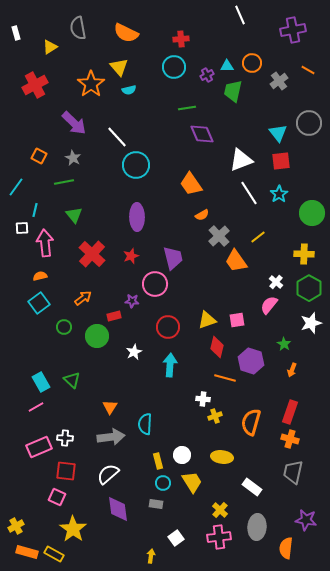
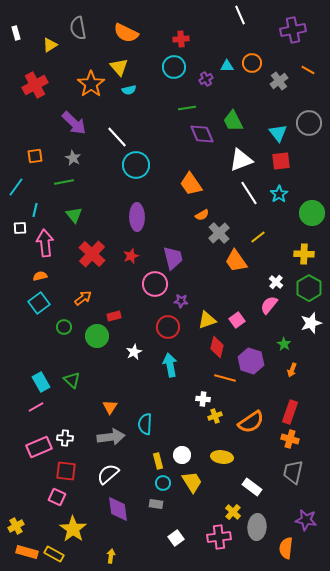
yellow triangle at (50, 47): moved 2 px up
purple cross at (207, 75): moved 1 px left, 4 px down
green trapezoid at (233, 91): moved 30 px down; rotated 40 degrees counterclockwise
orange square at (39, 156): moved 4 px left; rotated 35 degrees counterclockwise
white square at (22, 228): moved 2 px left
gray cross at (219, 236): moved 3 px up
purple star at (132, 301): moved 49 px right
pink square at (237, 320): rotated 28 degrees counterclockwise
cyan arrow at (170, 365): rotated 15 degrees counterclockwise
orange semicircle at (251, 422): rotated 140 degrees counterclockwise
yellow cross at (220, 510): moved 13 px right, 2 px down
yellow arrow at (151, 556): moved 40 px left
